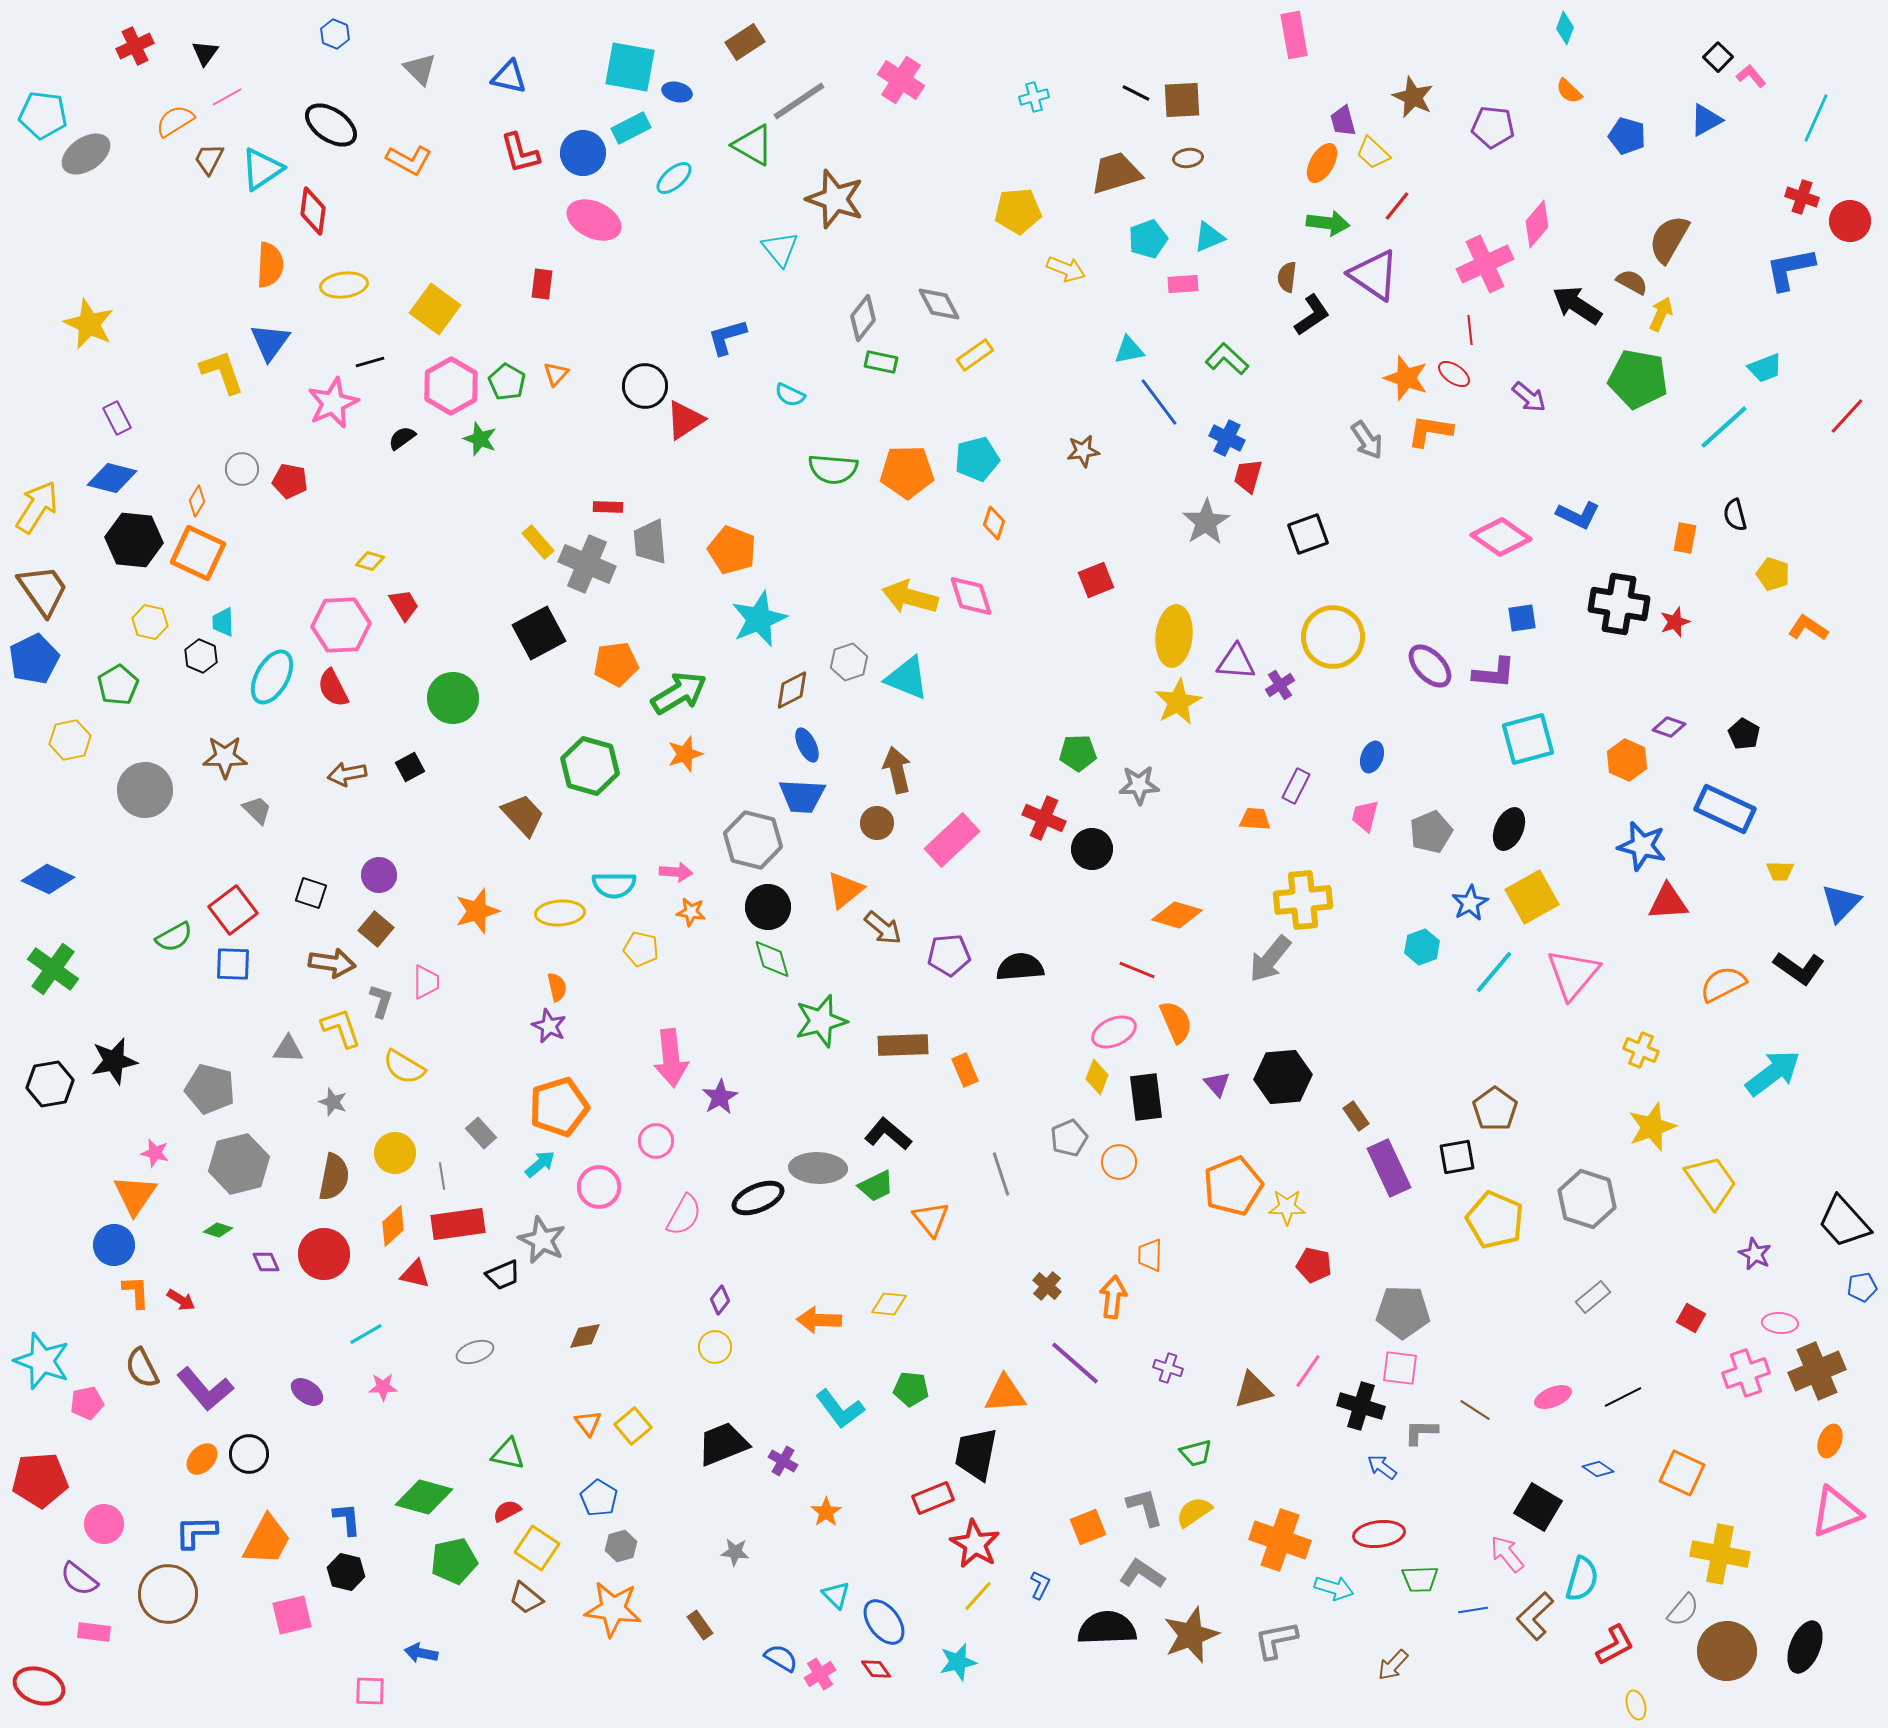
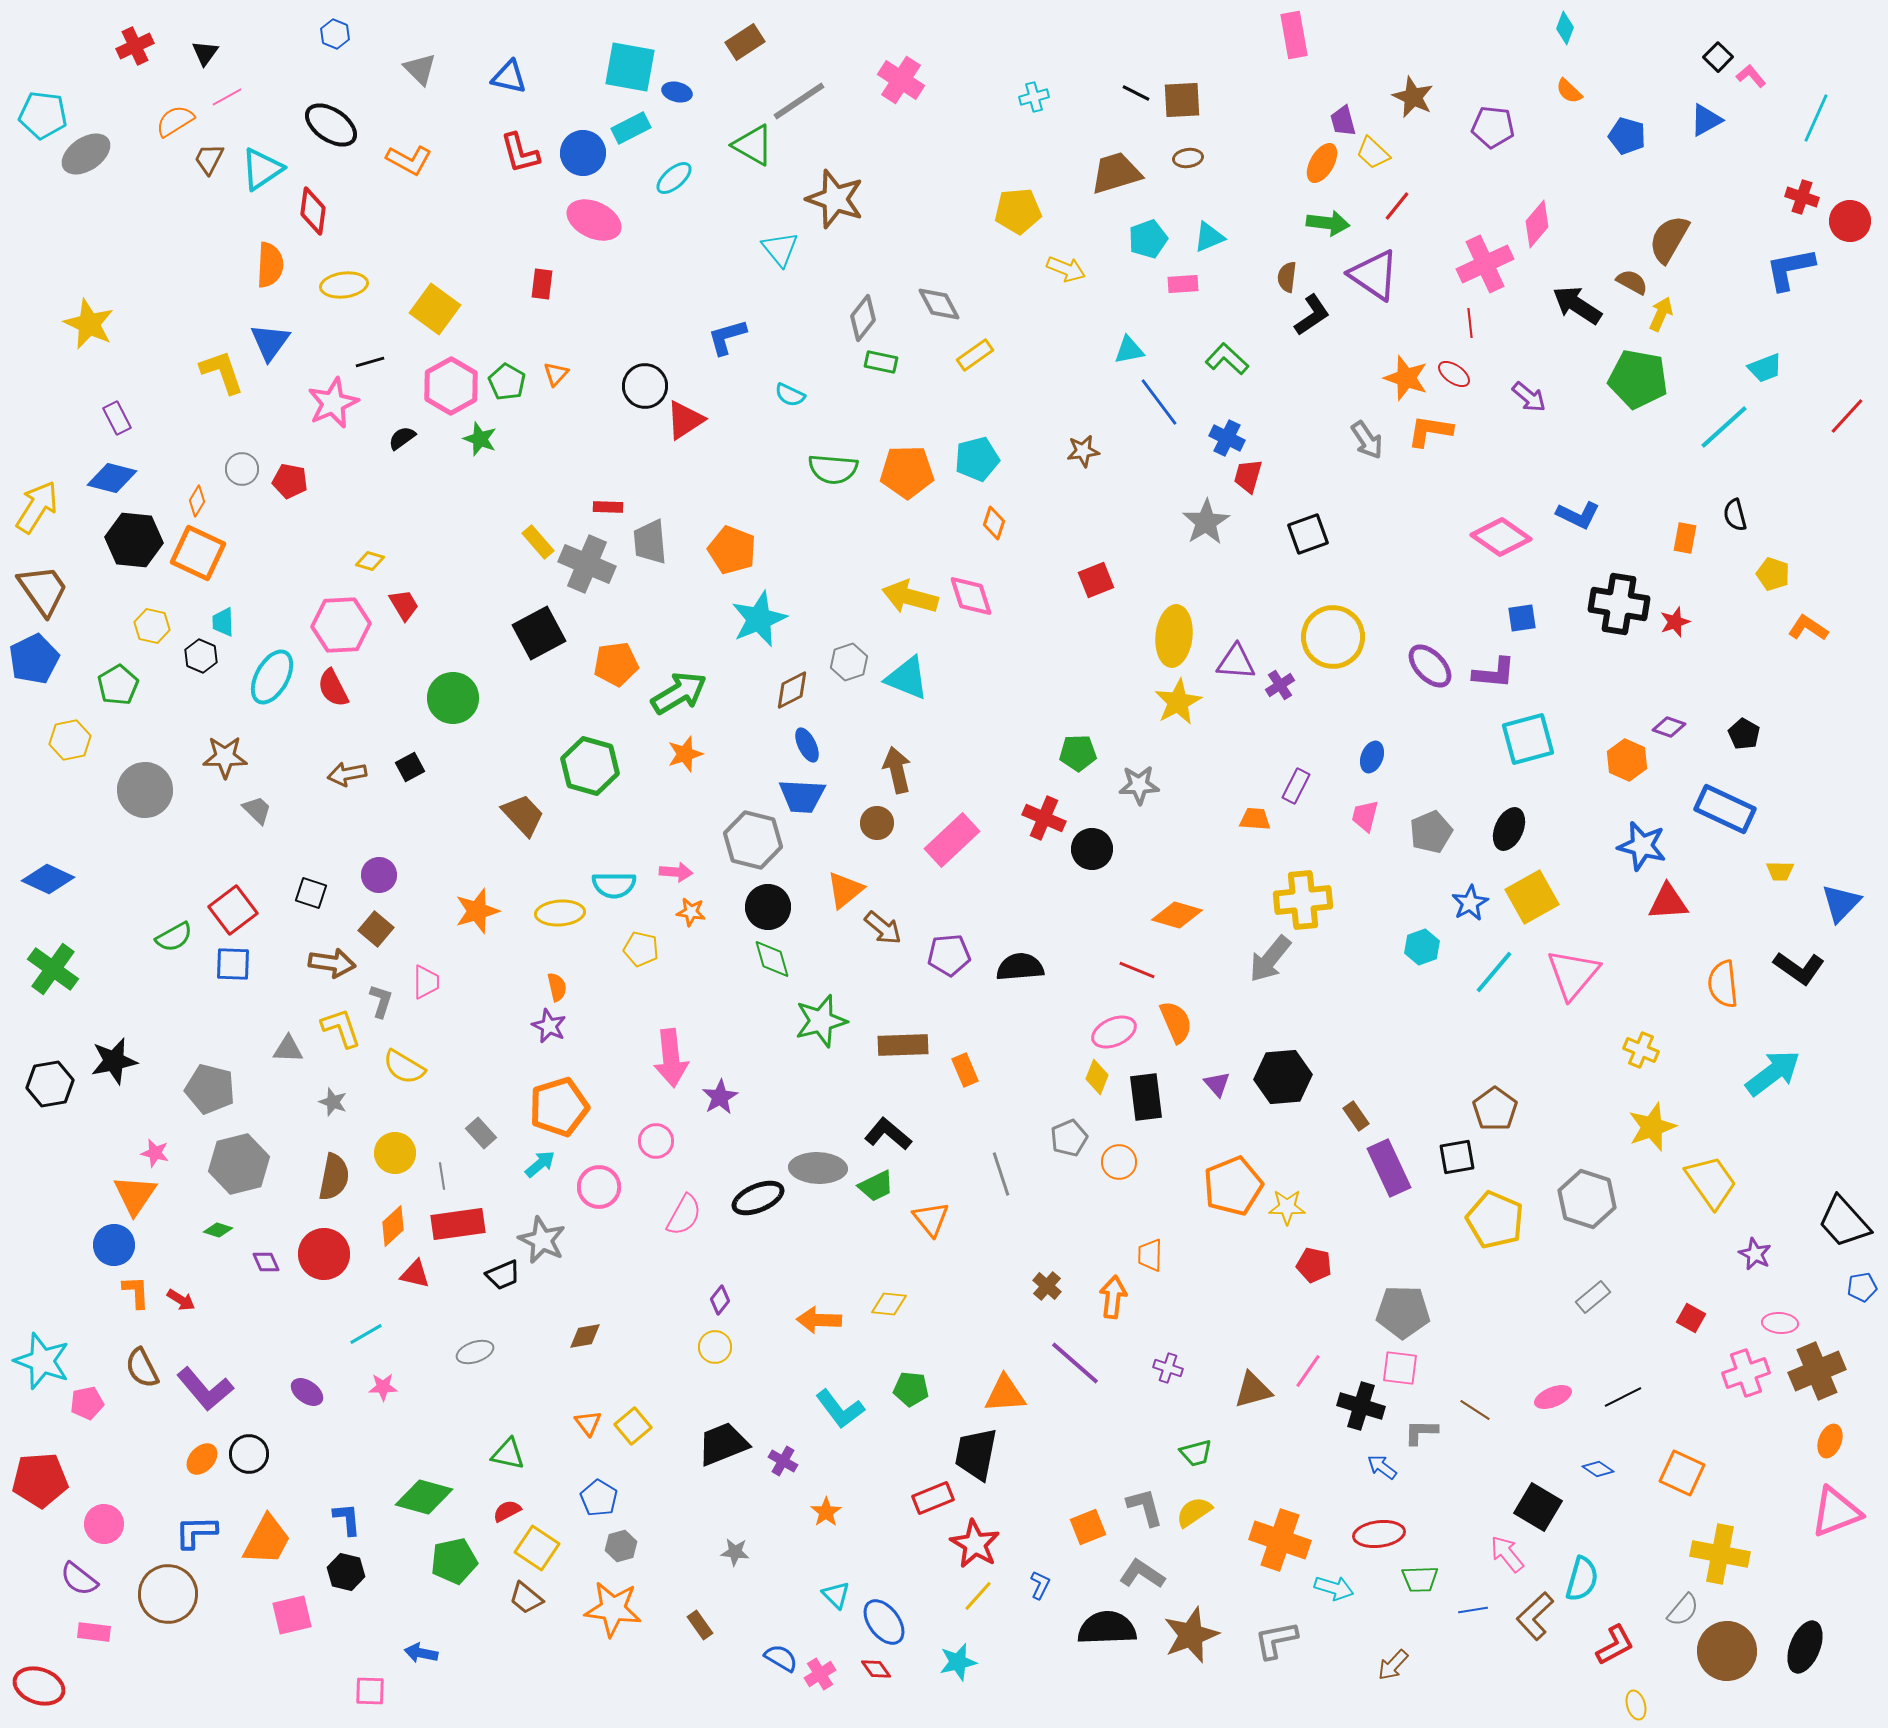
red line at (1470, 330): moved 7 px up
yellow hexagon at (150, 622): moved 2 px right, 4 px down
orange semicircle at (1723, 984): rotated 69 degrees counterclockwise
